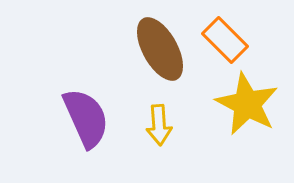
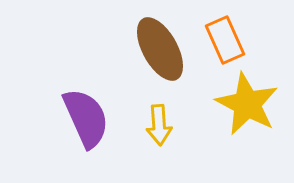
orange rectangle: rotated 21 degrees clockwise
